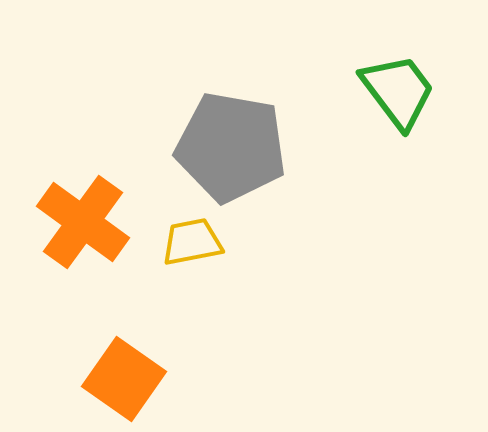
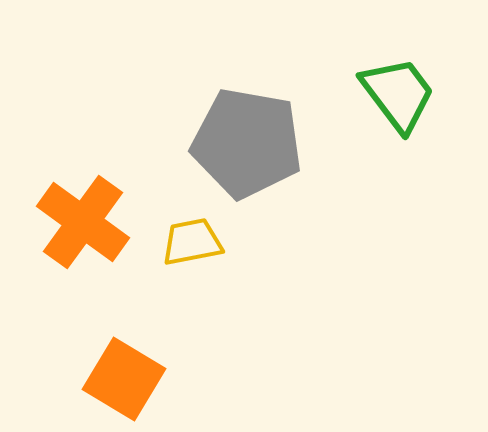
green trapezoid: moved 3 px down
gray pentagon: moved 16 px right, 4 px up
orange square: rotated 4 degrees counterclockwise
